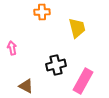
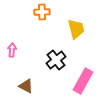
yellow trapezoid: moved 1 px left, 1 px down
pink arrow: moved 2 px down; rotated 16 degrees clockwise
black cross: moved 5 px up; rotated 24 degrees counterclockwise
